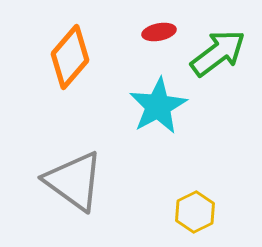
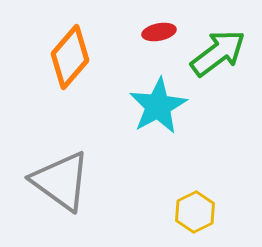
gray triangle: moved 13 px left
